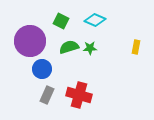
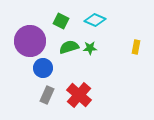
blue circle: moved 1 px right, 1 px up
red cross: rotated 25 degrees clockwise
